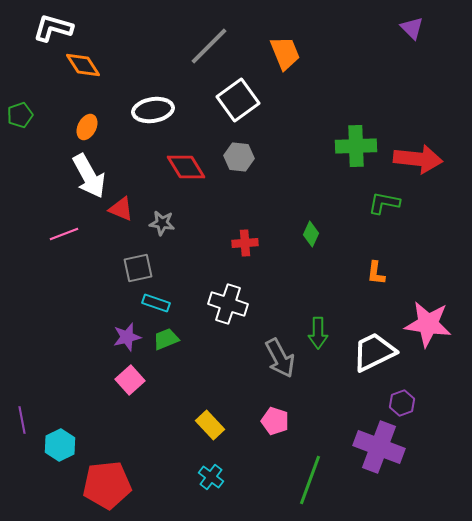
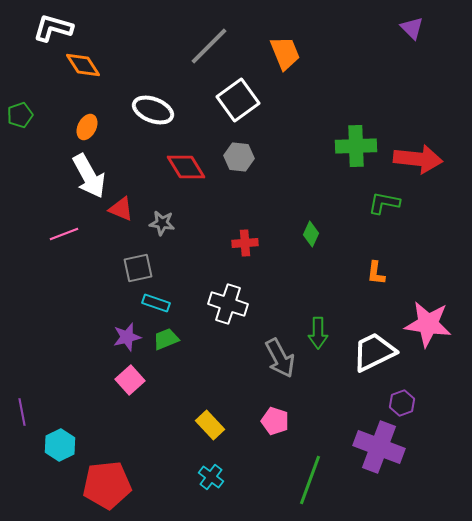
white ellipse: rotated 30 degrees clockwise
purple line: moved 8 px up
